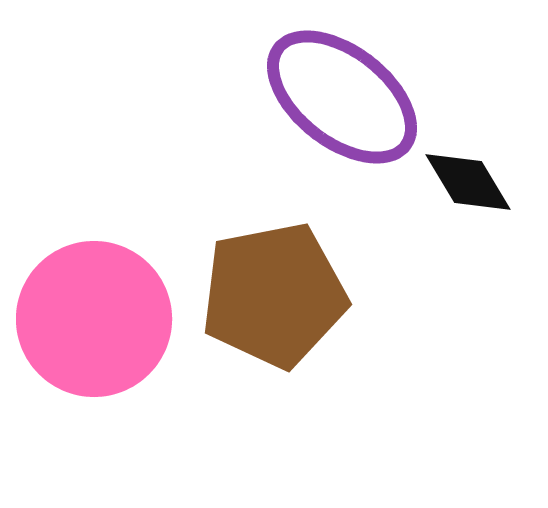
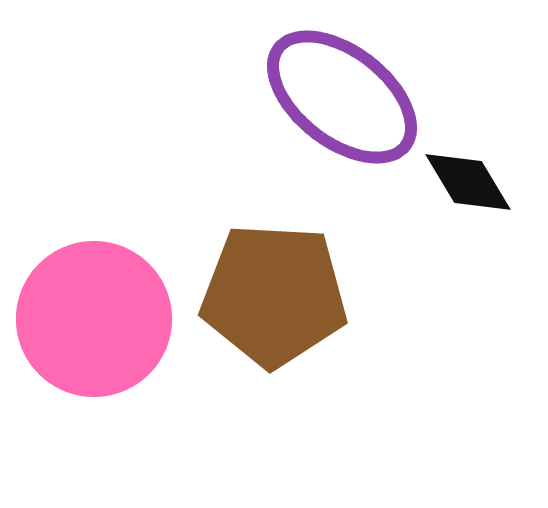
brown pentagon: rotated 14 degrees clockwise
